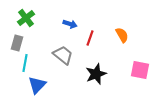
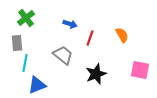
gray rectangle: rotated 21 degrees counterclockwise
blue triangle: rotated 24 degrees clockwise
